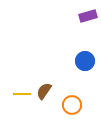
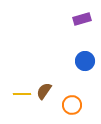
purple rectangle: moved 6 px left, 3 px down
